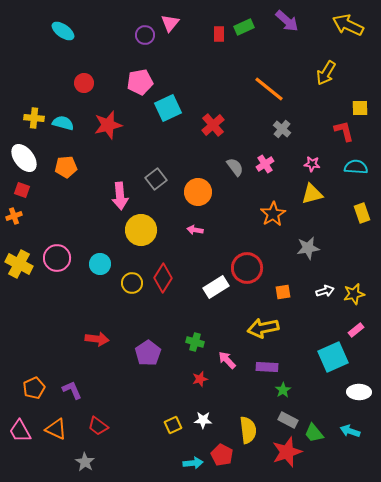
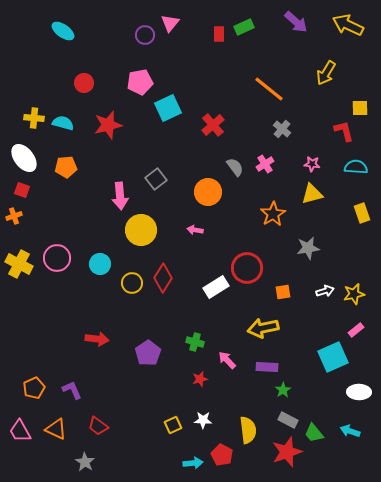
purple arrow at (287, 21): moved 9 px right, 1 px down
orange circle at (198, 192): moved 10 px right
